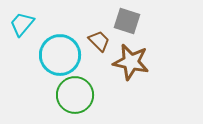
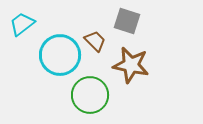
cyan trapezoid: rotated 12 degrees clockwise
brown trapezoid: moved 4 px left
brown star: moved 3 px down
green circle: moved 15 px right
